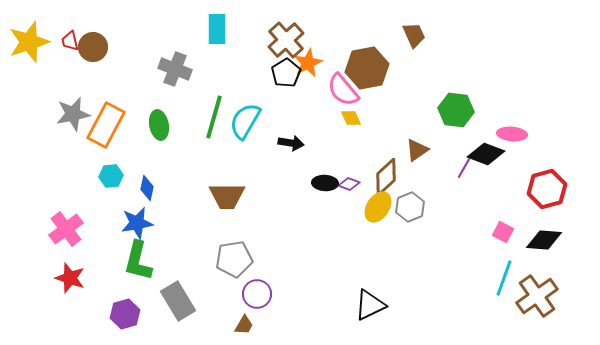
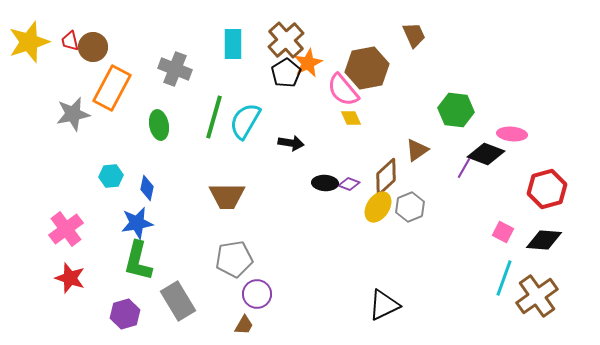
cyan rectangle at (217, 29): moved 16 px right, 15 px down
orange rectangle at (106, 125): moved 6 px right, 37 px up
black triangle at (370, 305): moved 14 px right
